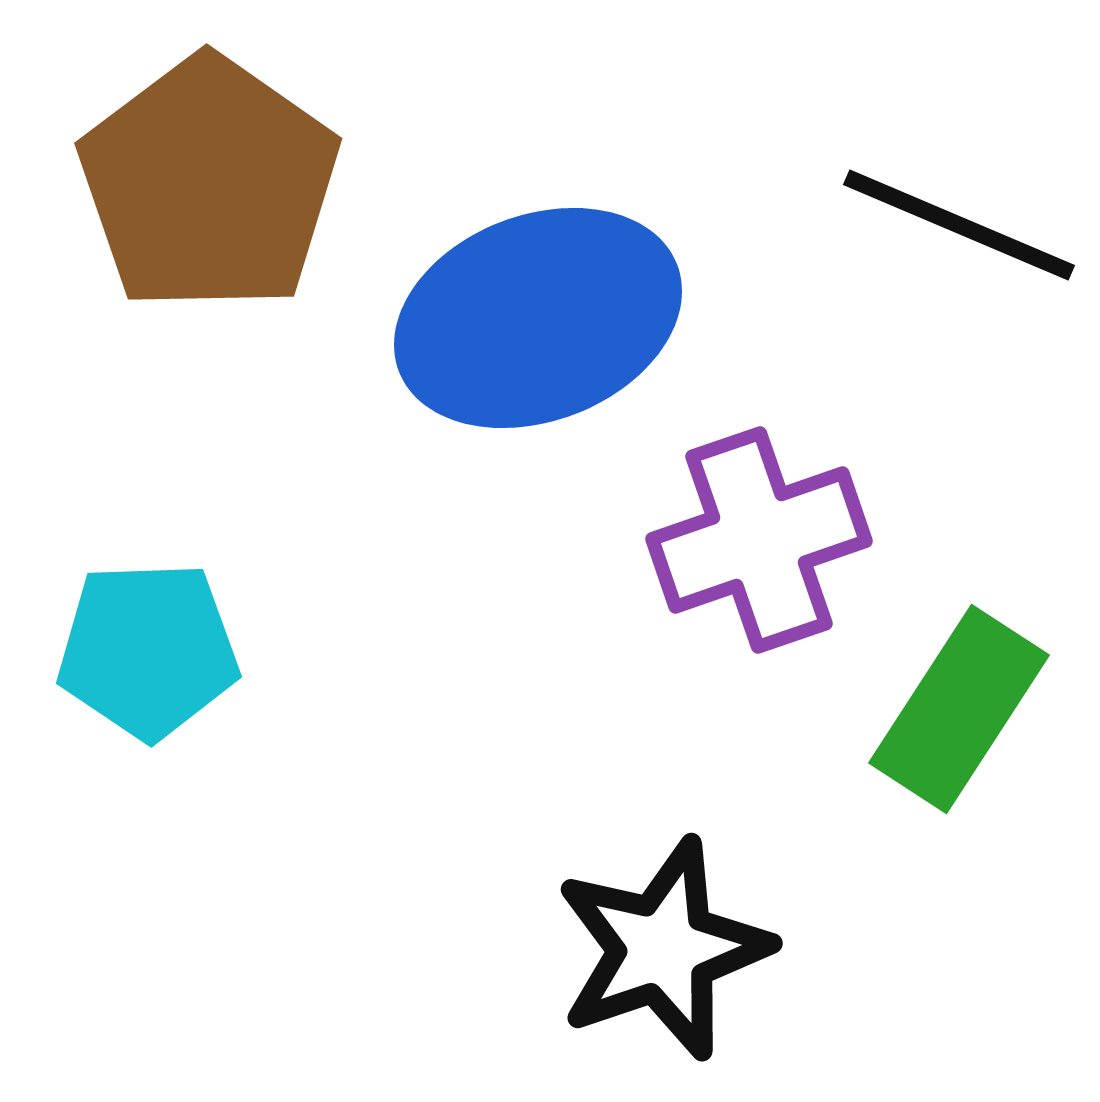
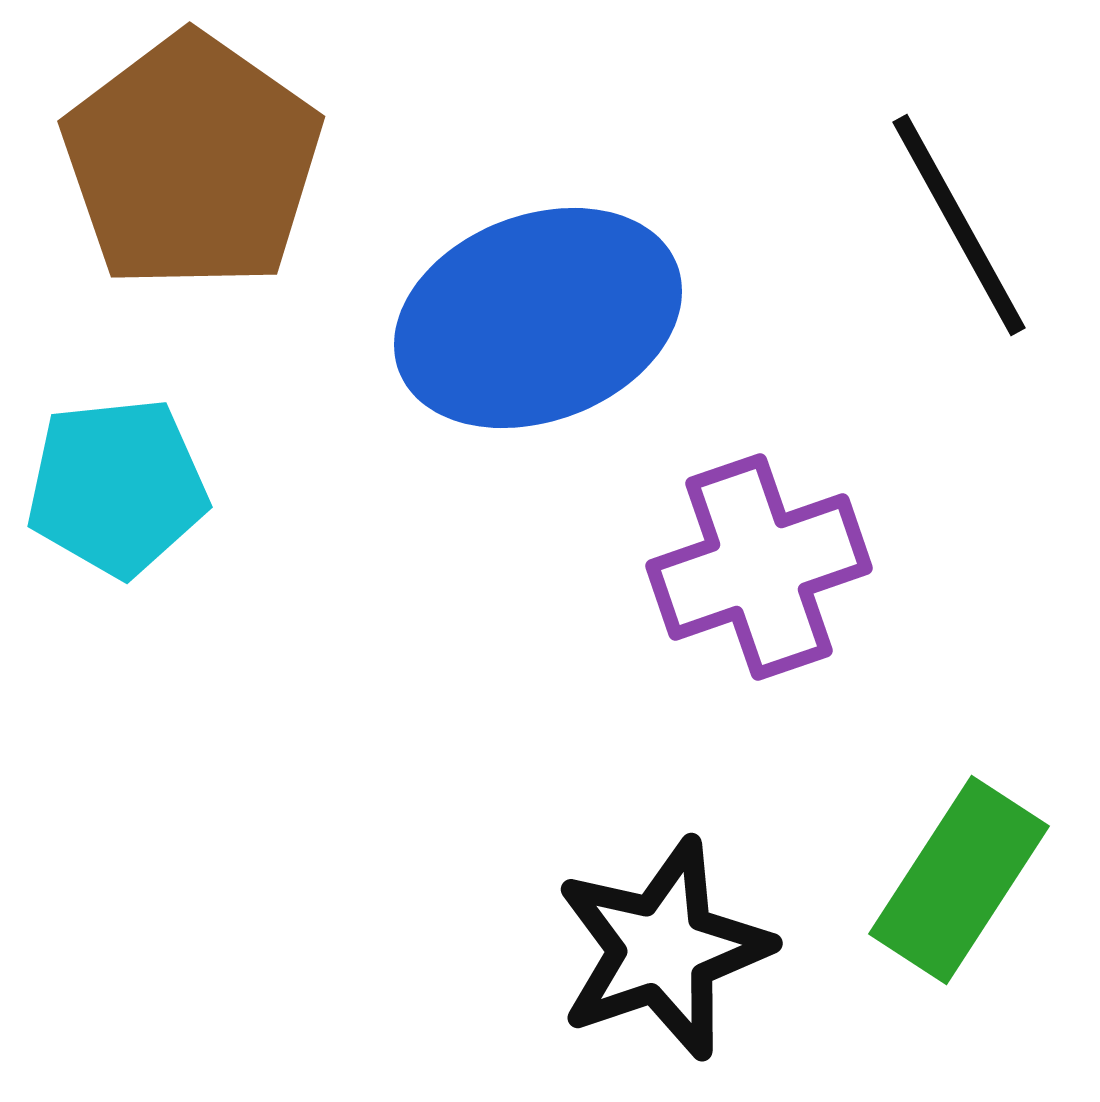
brown pentagon: moved 17 px left, 22 px up
black line: rotated 38 degrees clockwise
purple cross: moved 27 px down
cyan pentagon: moved 31 px left, 163 px up; rotated 4 degrees counterclockwise
green rectangle: moved 171 px down
